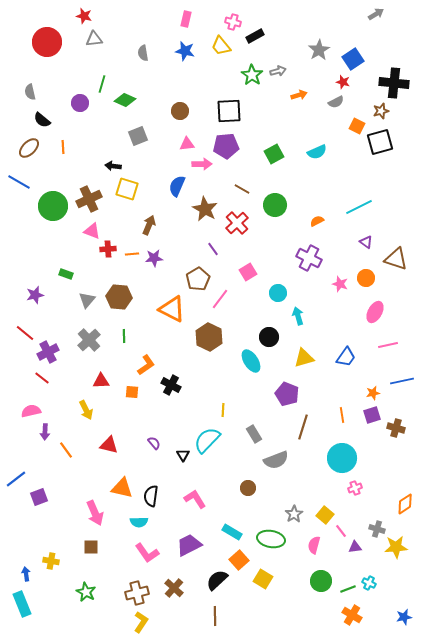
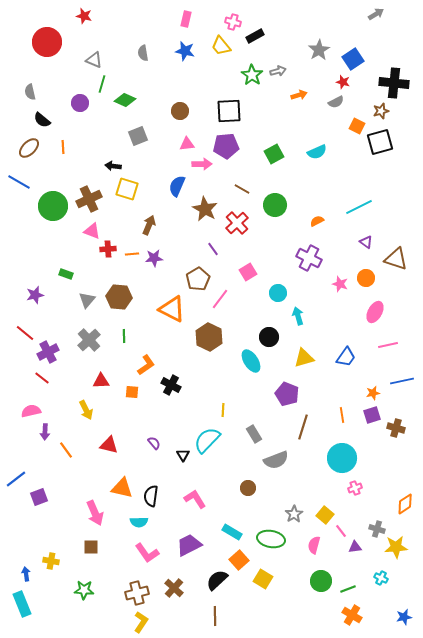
gray triangle at (94, 39): moved 21 px down; rotated 30 degrees clockwise
cyan cross at (369, 583): moved 12 px right, 5 px up
green star at (86, 592): moved 2 px left, 2 px up; rotated 24 degrees counterclockwise
